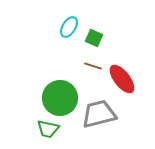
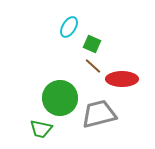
green square: moved 2 px left, 6 px down
brown line: rotated 24 degrees clockwise
red ellipse: rotated 52 degrees counterclockwise
green trapezoid: moved 7 px left
